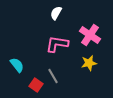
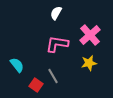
pink cross: rotated 15 degrees clockwise
